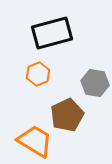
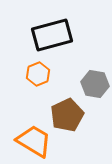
black rectangle: moved 2 px down
gray hexagon: moved 1 px down
orange trapezoid: moved 1 px left
